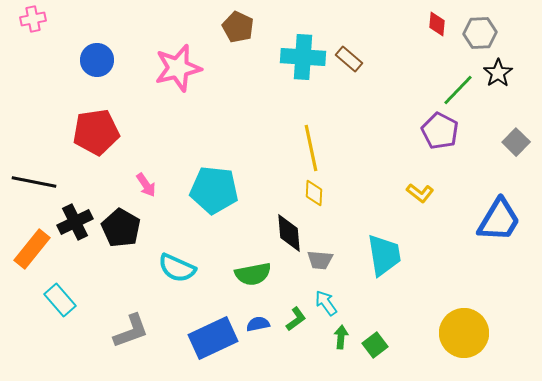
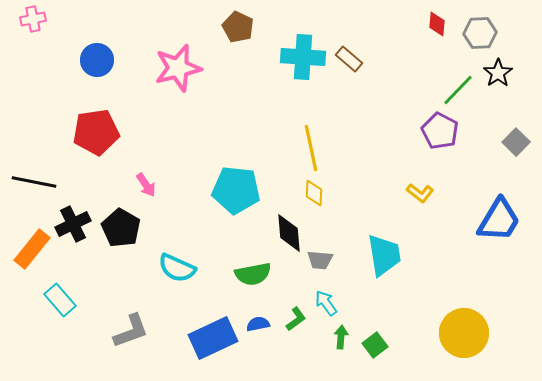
cyan pentagon: moved 22 px right
black cross: moved 2 px left, 2 px down
